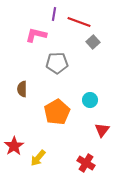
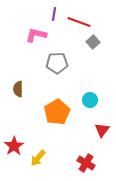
brown semicircle: moved 4 px left
